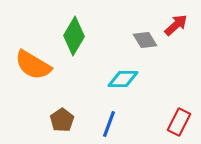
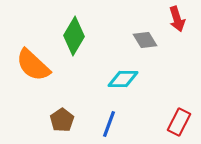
red arrow: moved 1 px right, 6 px up; rotated 115 degrees clockwise
orange semicircle: rotated 12 degrees clockwise
